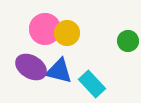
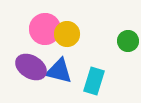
yellow circle: moved 1 px down
cyan rectangle: moved 2 px right, 3 px up; rotated 60 degrees clockwise
